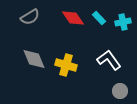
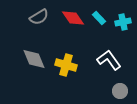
gray semicircle: moved 9 px right
